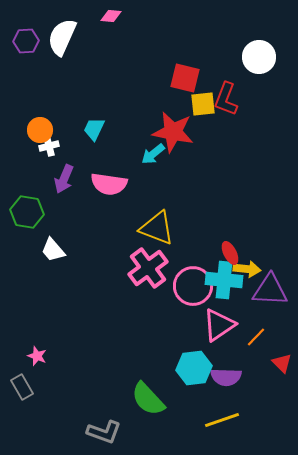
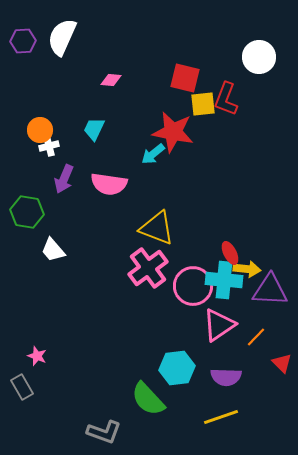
pink diamond: moved 64 px down
purple hexagon: moved 3 px left
cyan hexagon: moved 17 px left
yellow line: moved 1 px left, 3 px up
